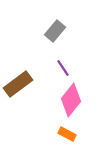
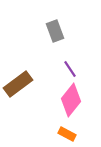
gray rectangle: rotated 60 degrees counterclockwise
purple line: moved 7 px right, 1 px down
